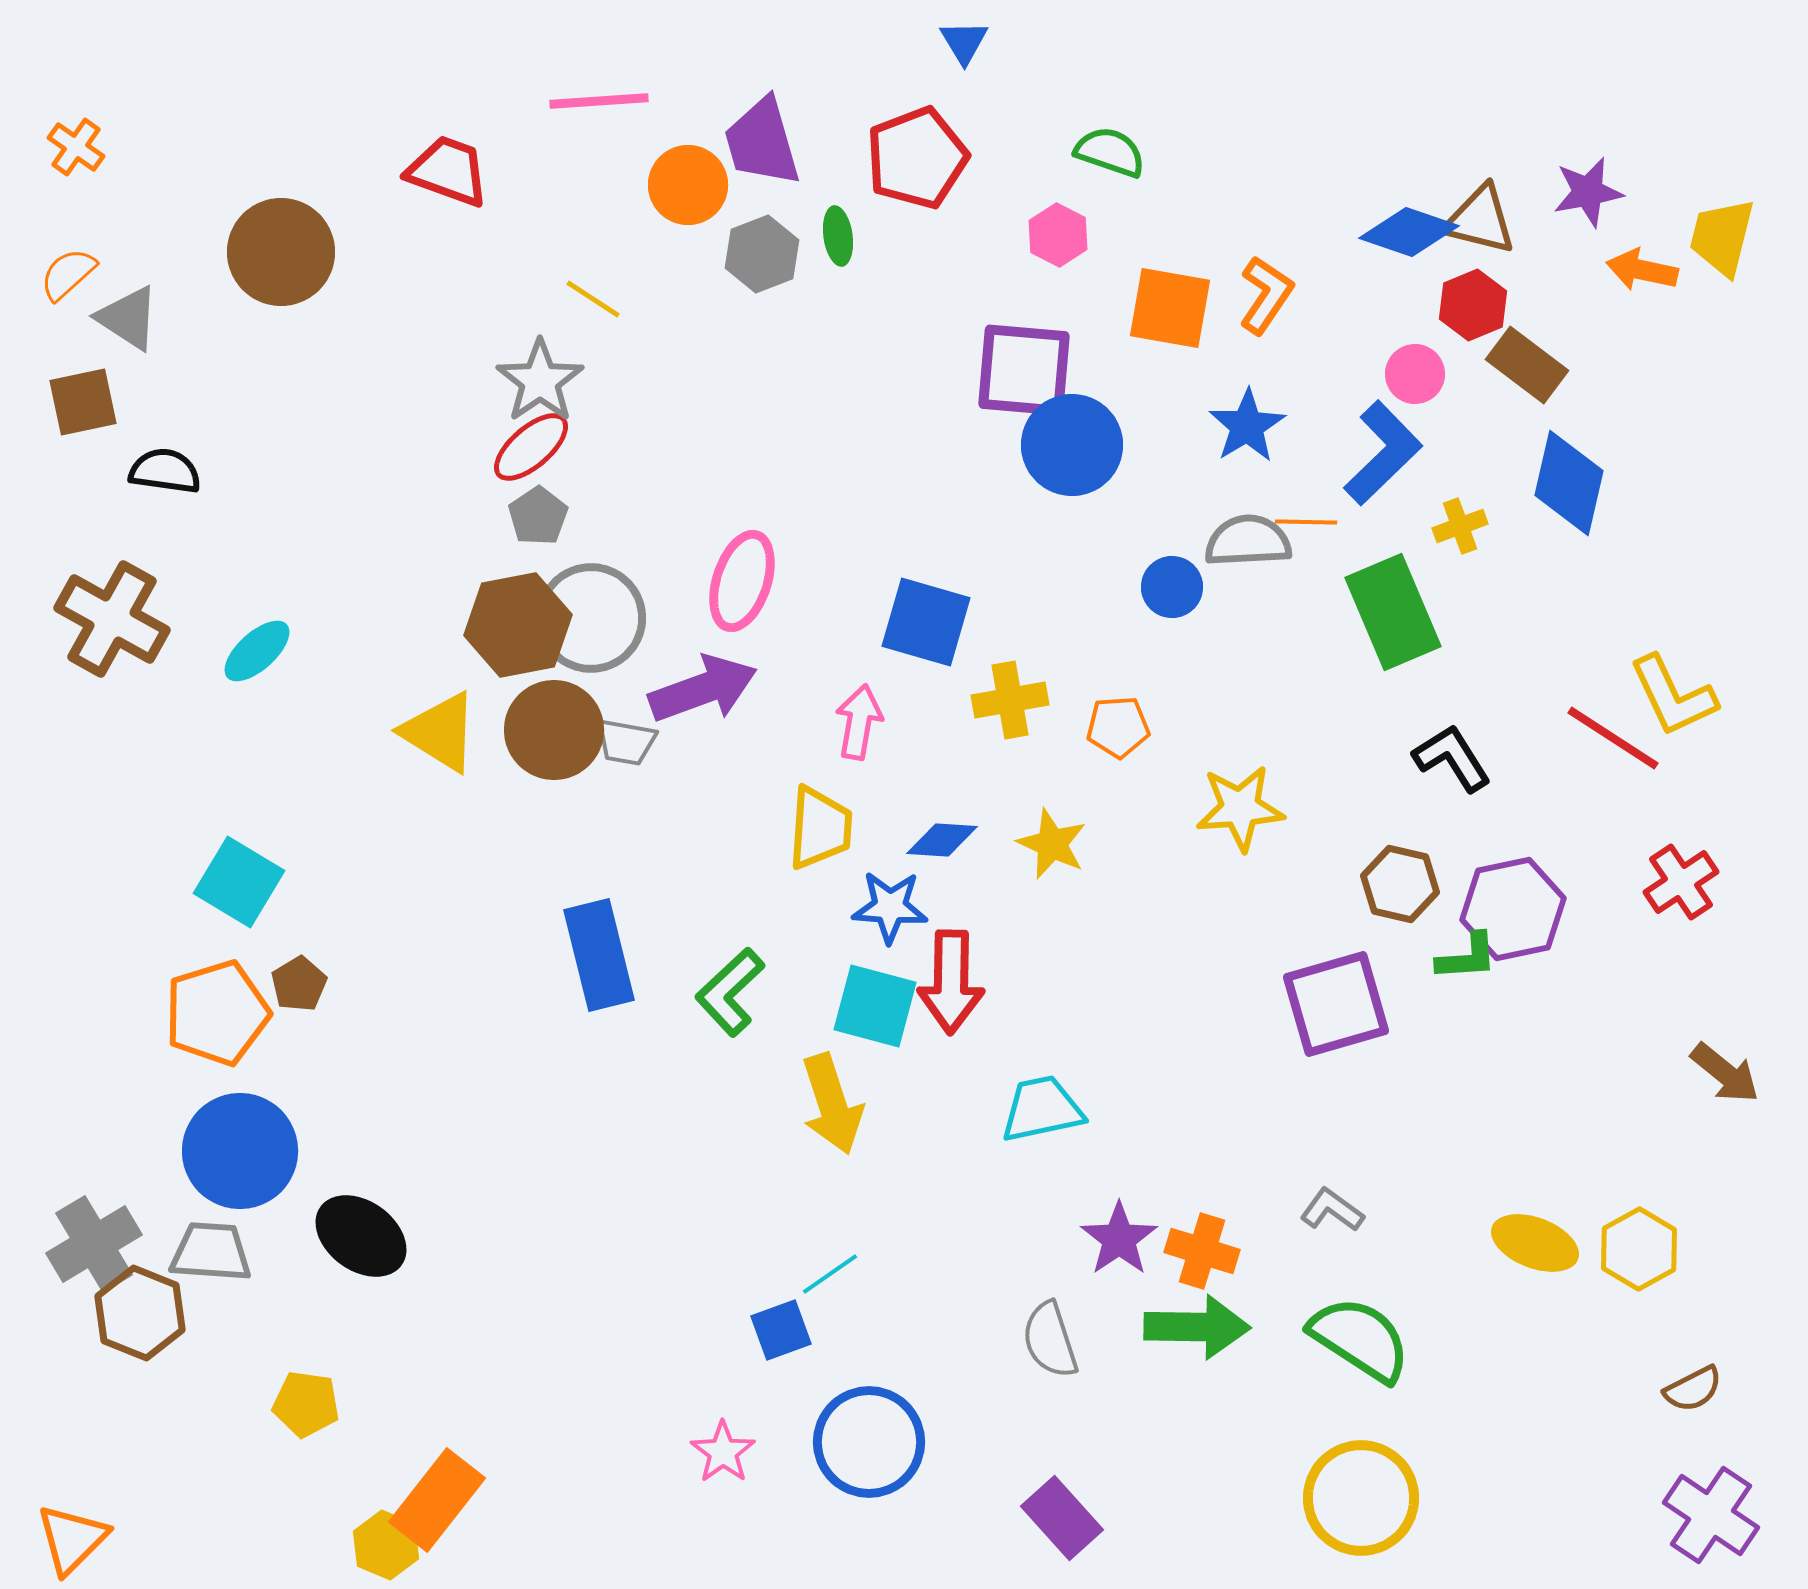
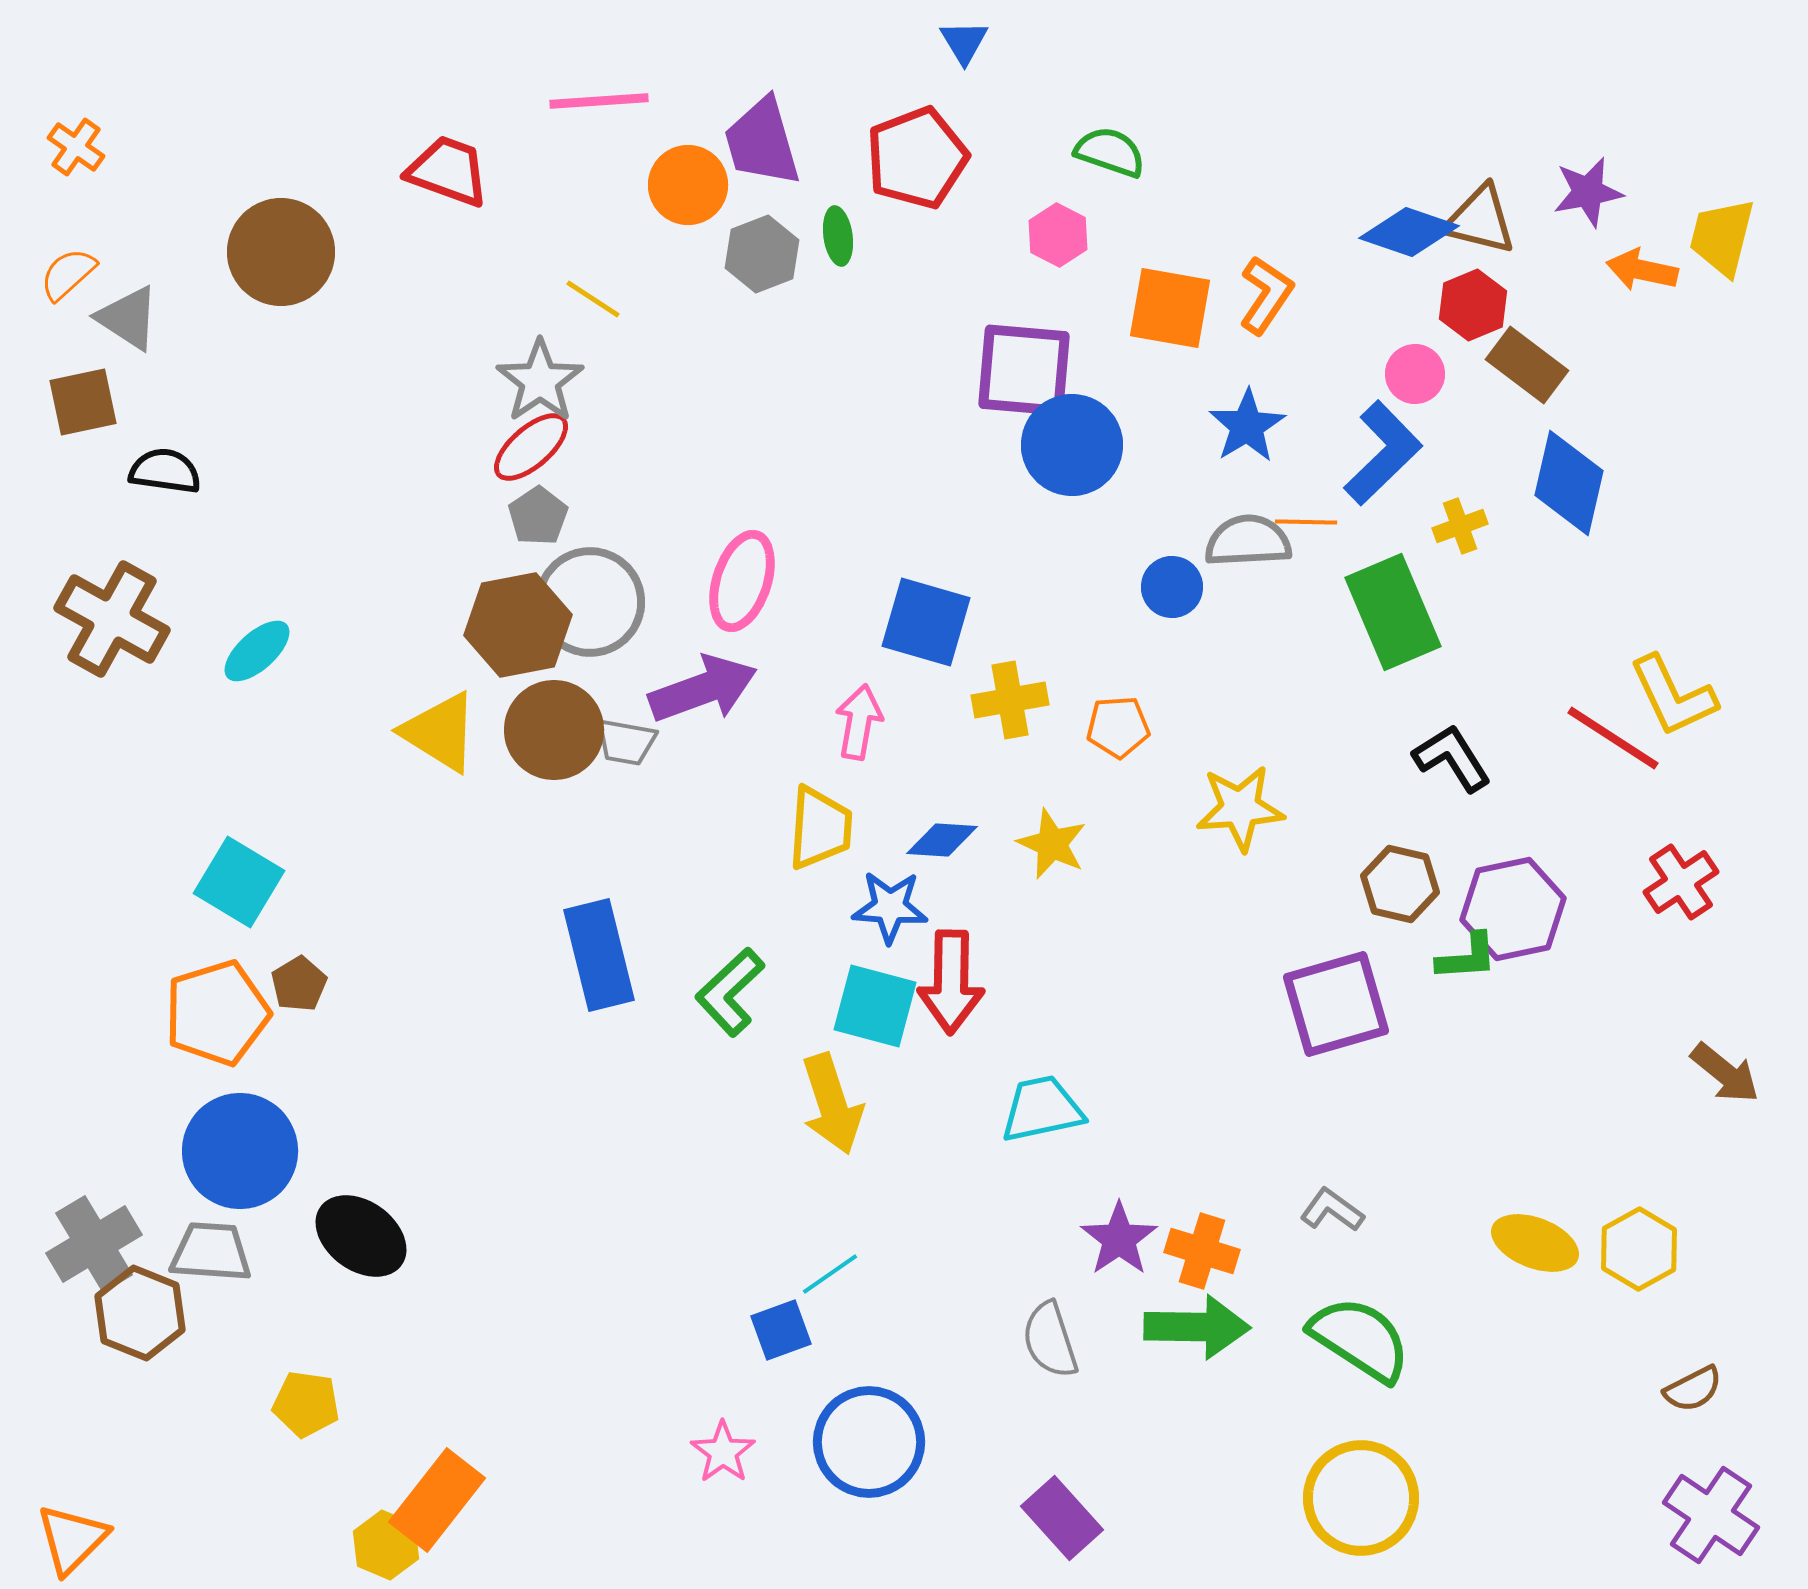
gray circle at (591, 618): moved 1 px left, 16 px up
